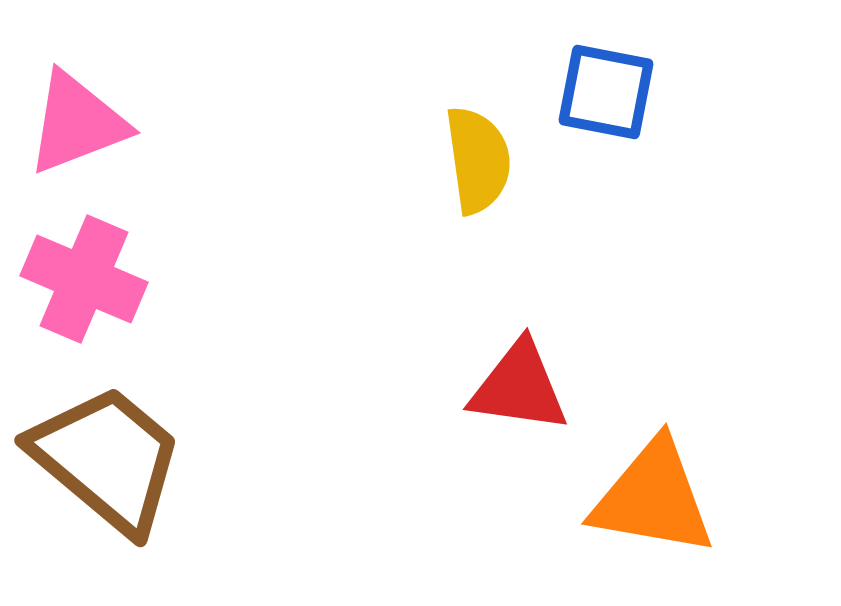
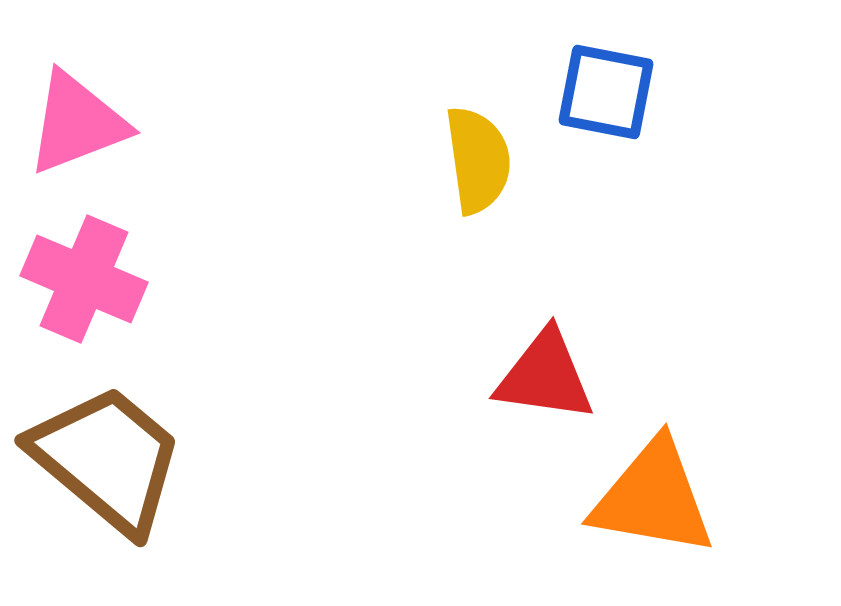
red triangle: moved 26 px right, 11 px up
